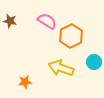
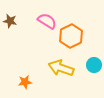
cyan circle: moved 3 px down
